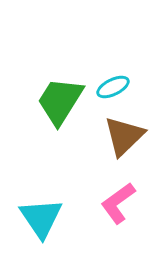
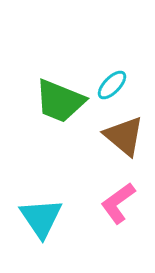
cyan ellipse: moved 1 px left, 2 px up; rotated 20 degrees counterclockwise
green trapezoid: rotated 100 degrees counterclockwise
brown triangle: rotated 36 degrees counterclockwise
